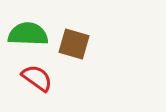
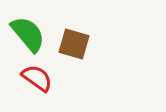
green semicircle: rotated 48 degrees clockwise
